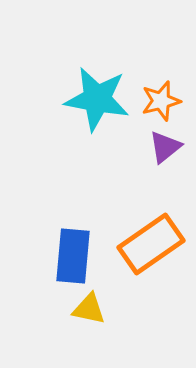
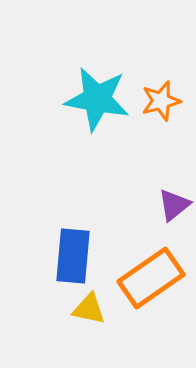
purple triangle: moved 9 px right, 58 px down
orange rectangle: moved 34 px down
